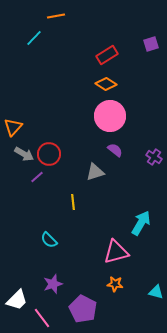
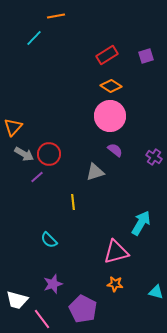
purple square: moved 5 px left, 12 px down
orange diamond: moved 5 px right, 2 px down
white trapezoid: rotated 60 degrees clockwise
pink line: moved 1 px down
